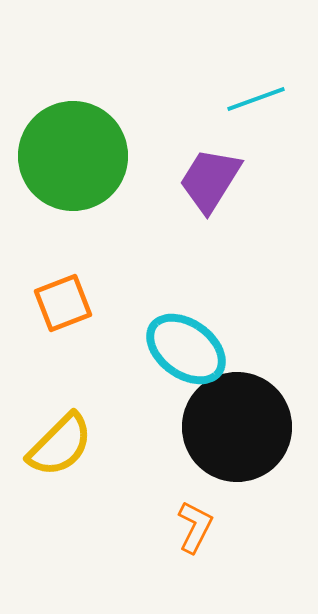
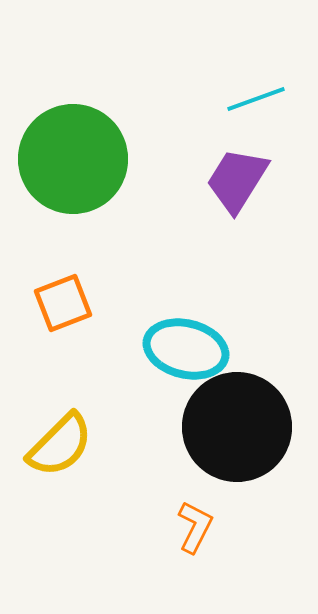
green circle: moved 3 px down
purple trapezoid: moved 27 px right
cyan ellipse: rotated 22 degrees counterclockwise
